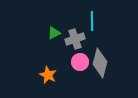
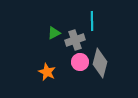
gray cross: moved 1 px down
orange star: moved 1 px left, 3 px up
